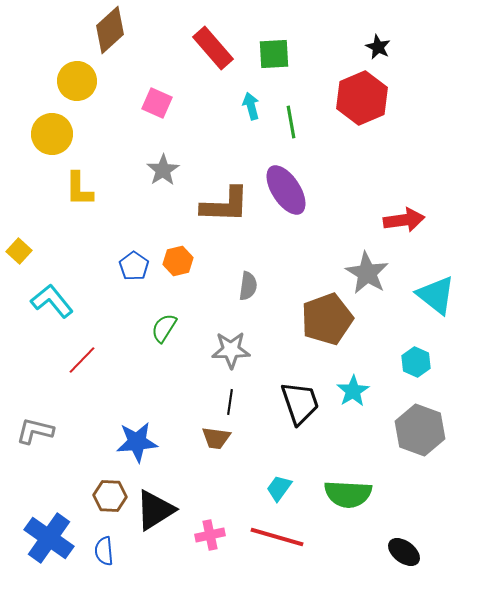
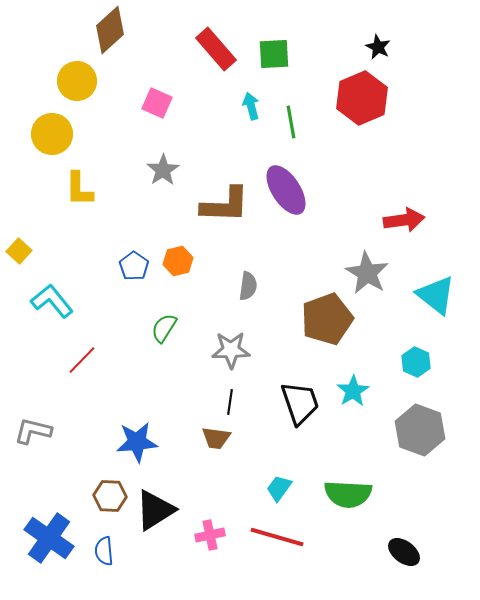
red rectangle at (213, 48): moved 3 px right, 1 px down
gray L-shape at (35, 431): moved 2 px left
